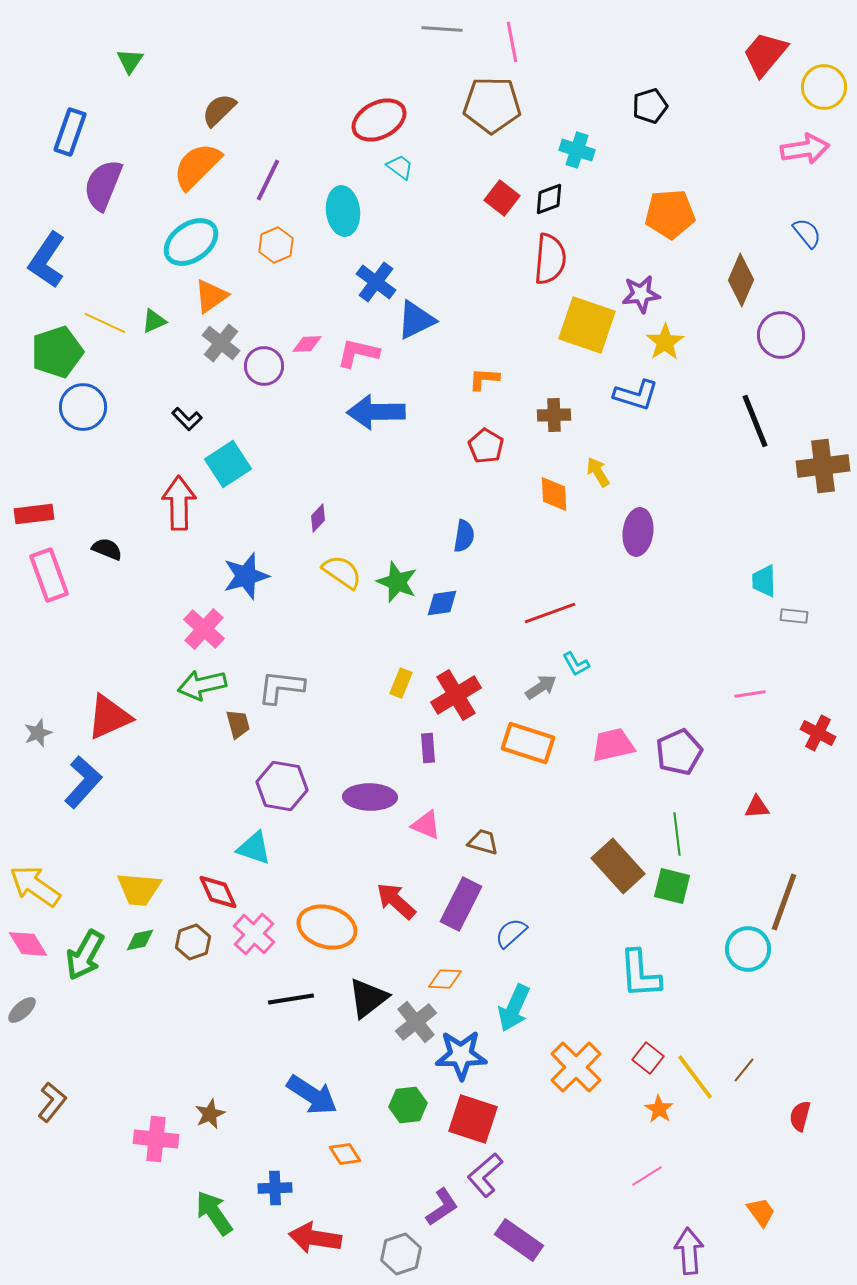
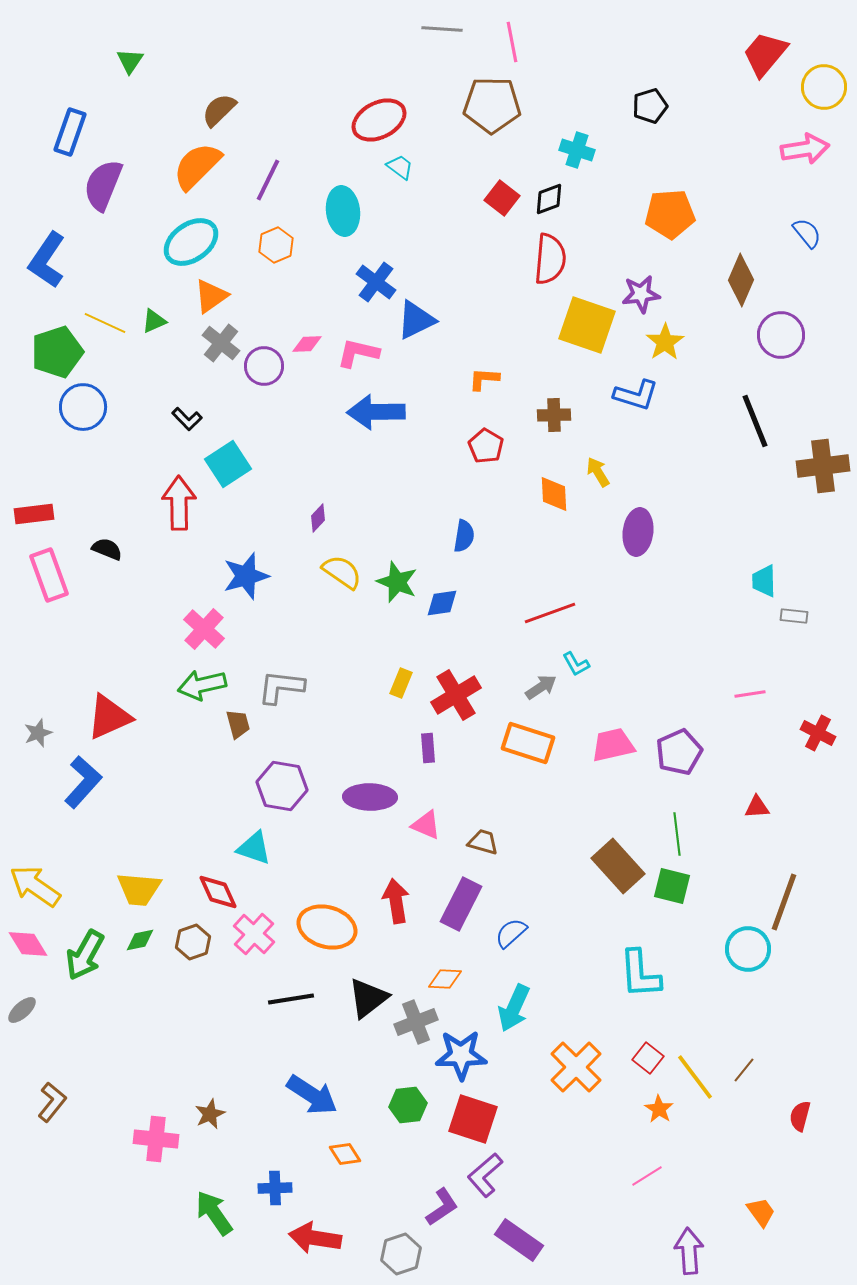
red arrow at (396, 901): rotated 39 degrees clockwise
gray cross at (416, 1022): rotated 18 degrees clockwise
